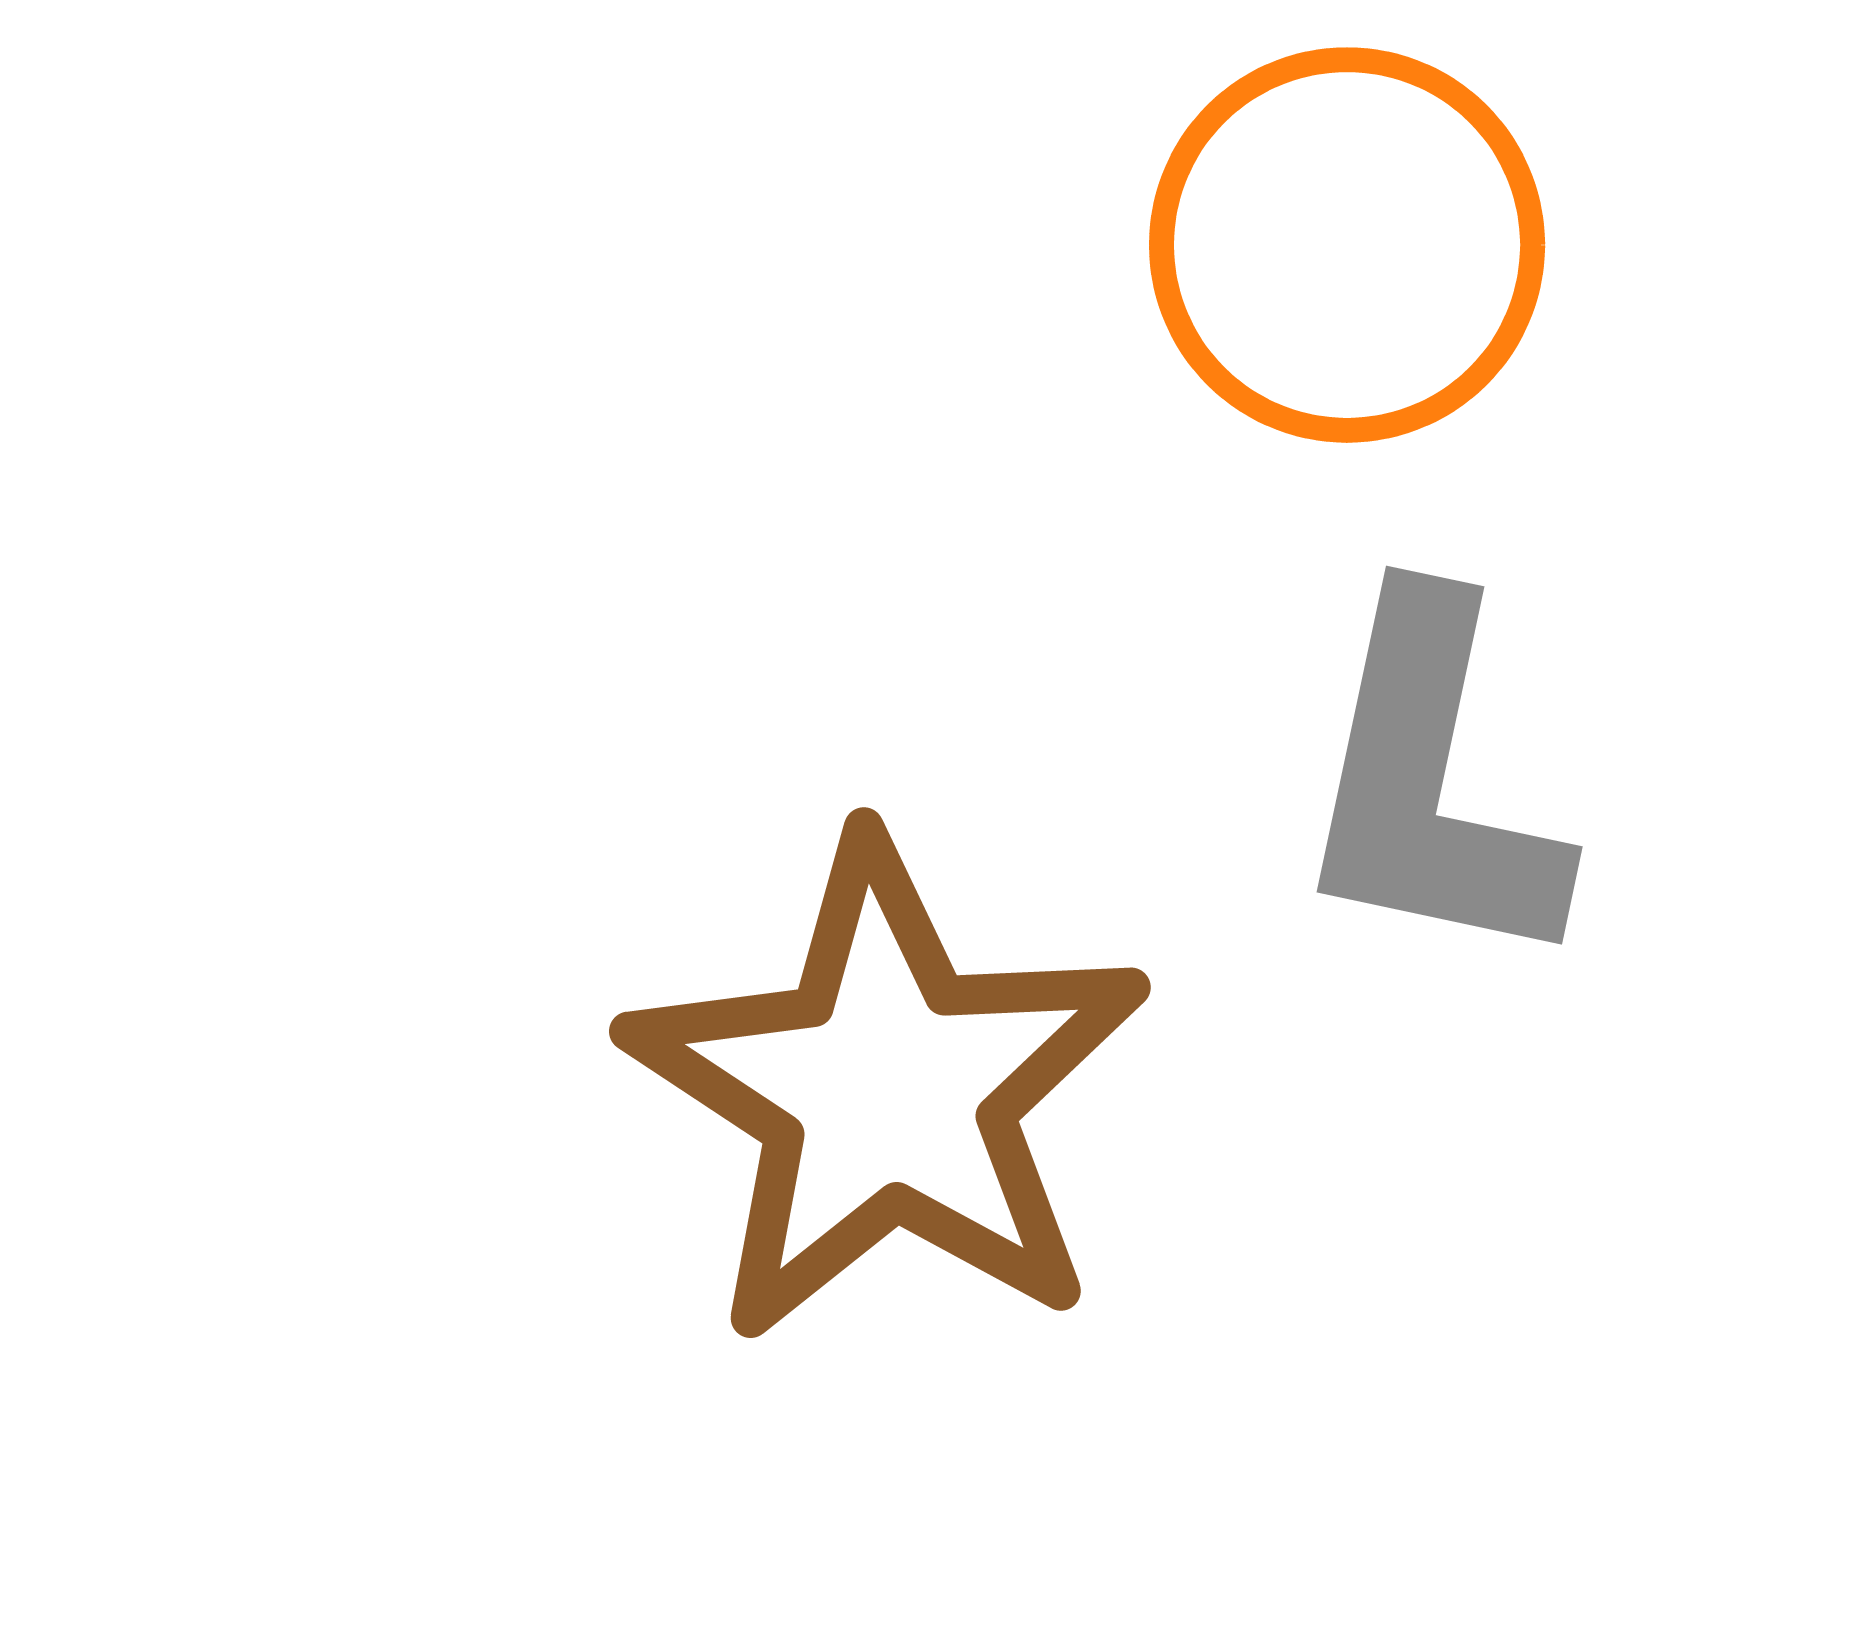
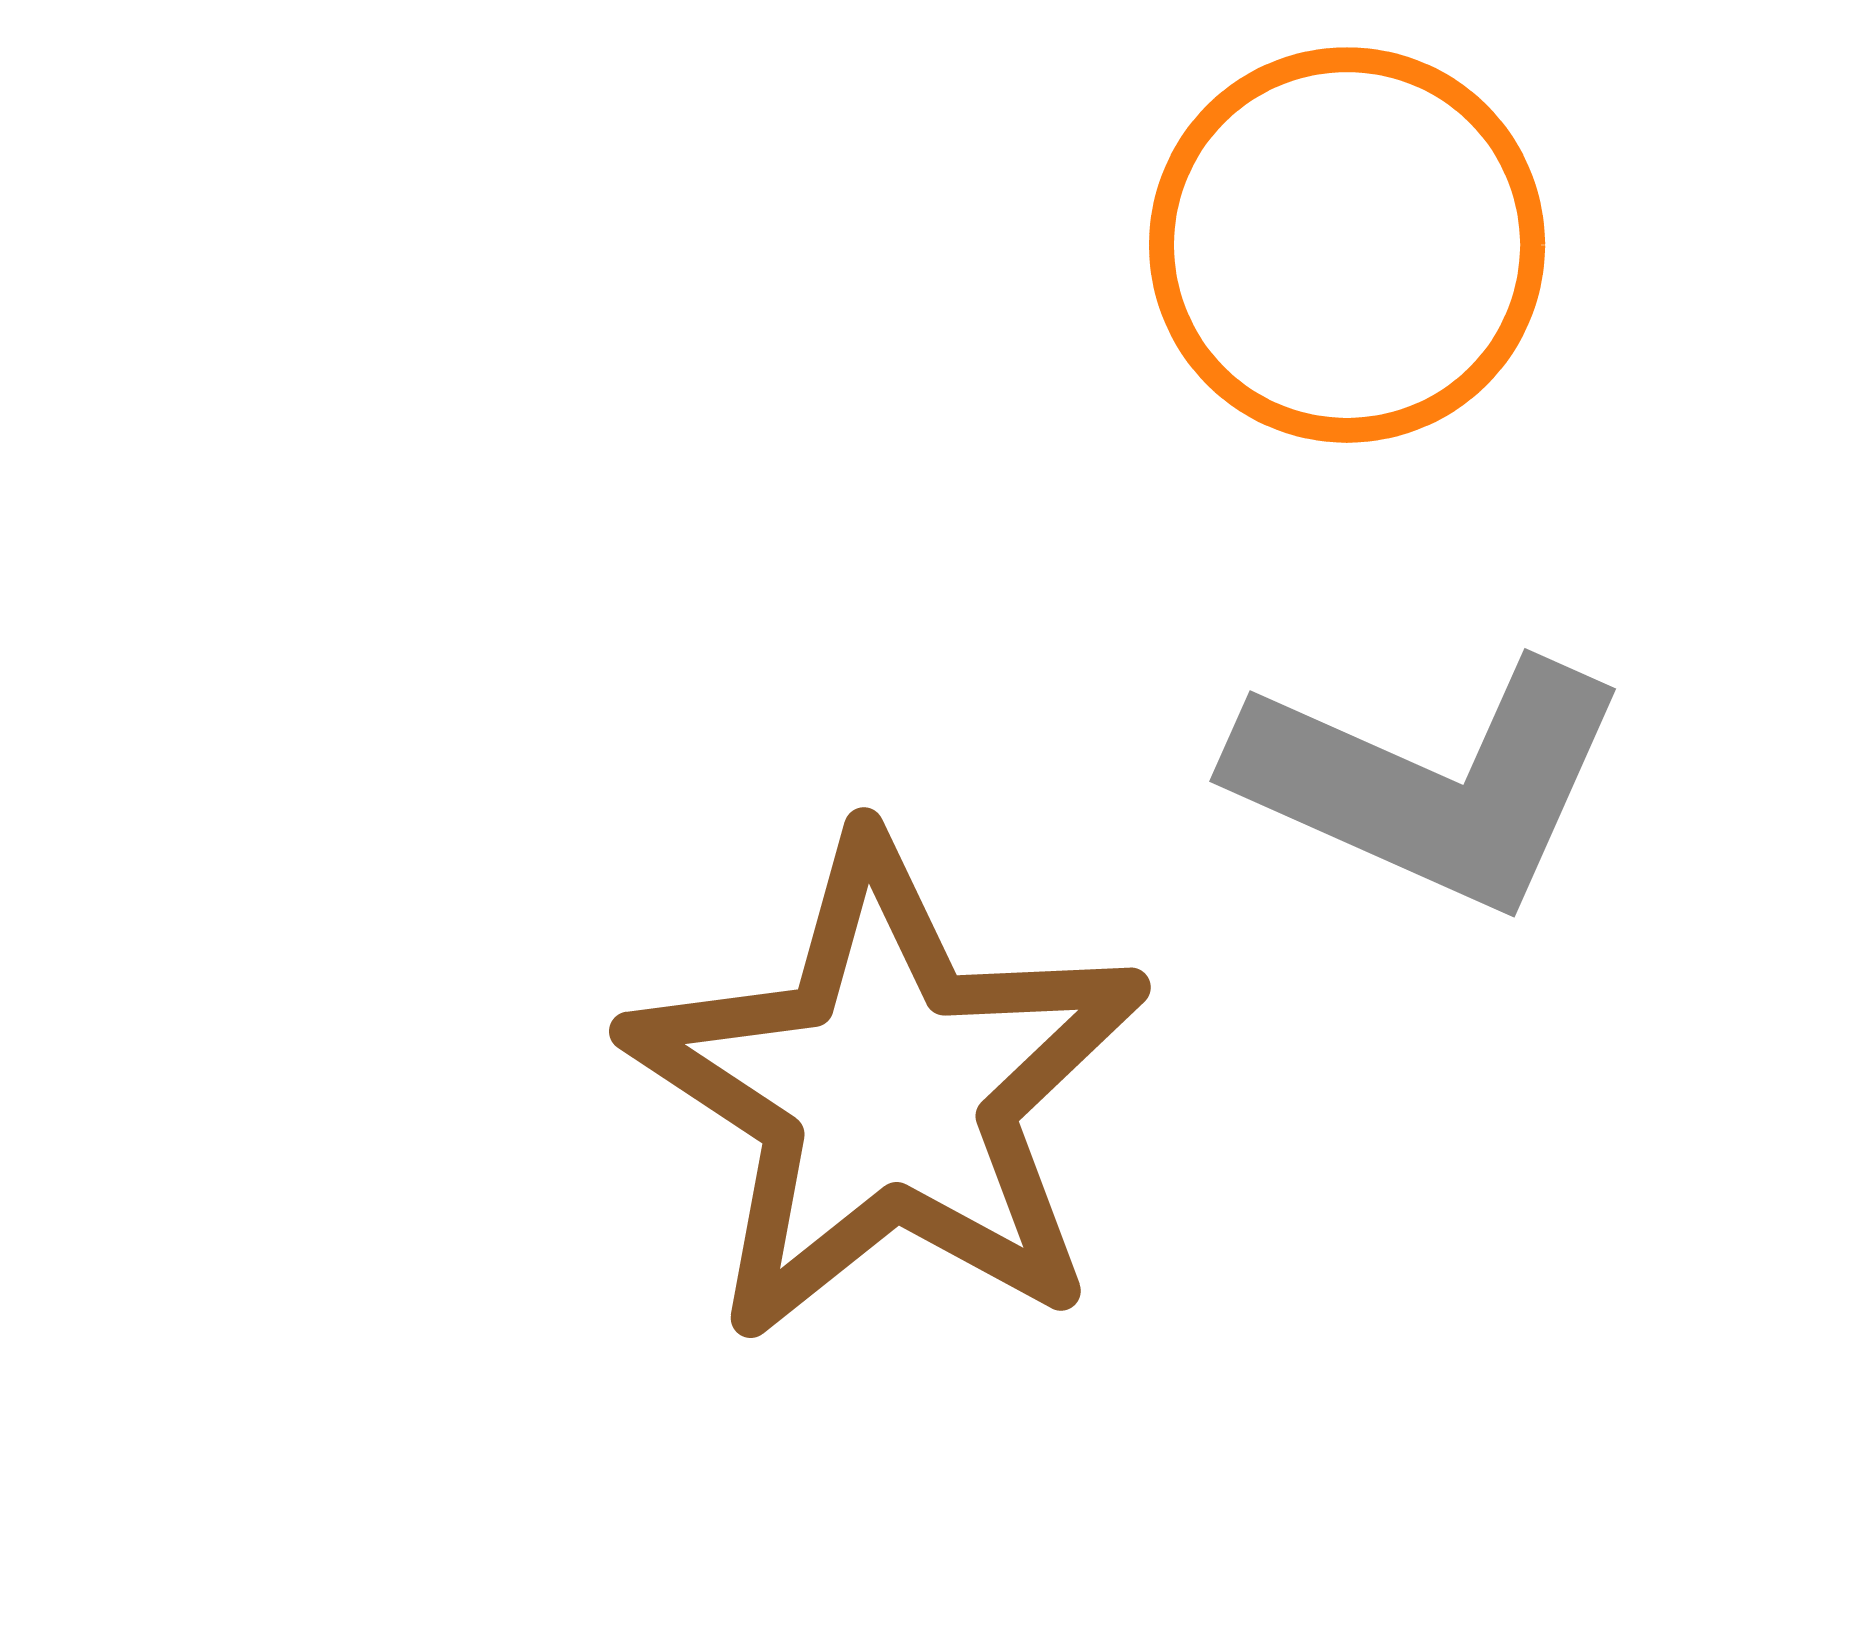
gray L-shape: rotated 78 degrees counterclockwise
